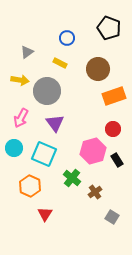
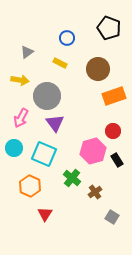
gray circle: moved 5 px down
red circle: moved 2 px down
